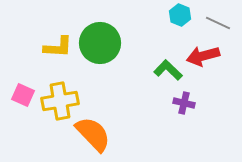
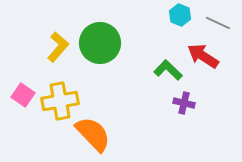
yellow L-shape: rotated 52 degrees counterclockwise
red arrow: rotated 48 degrees clockwise
pink square: rotated 10 degrees clockwise
